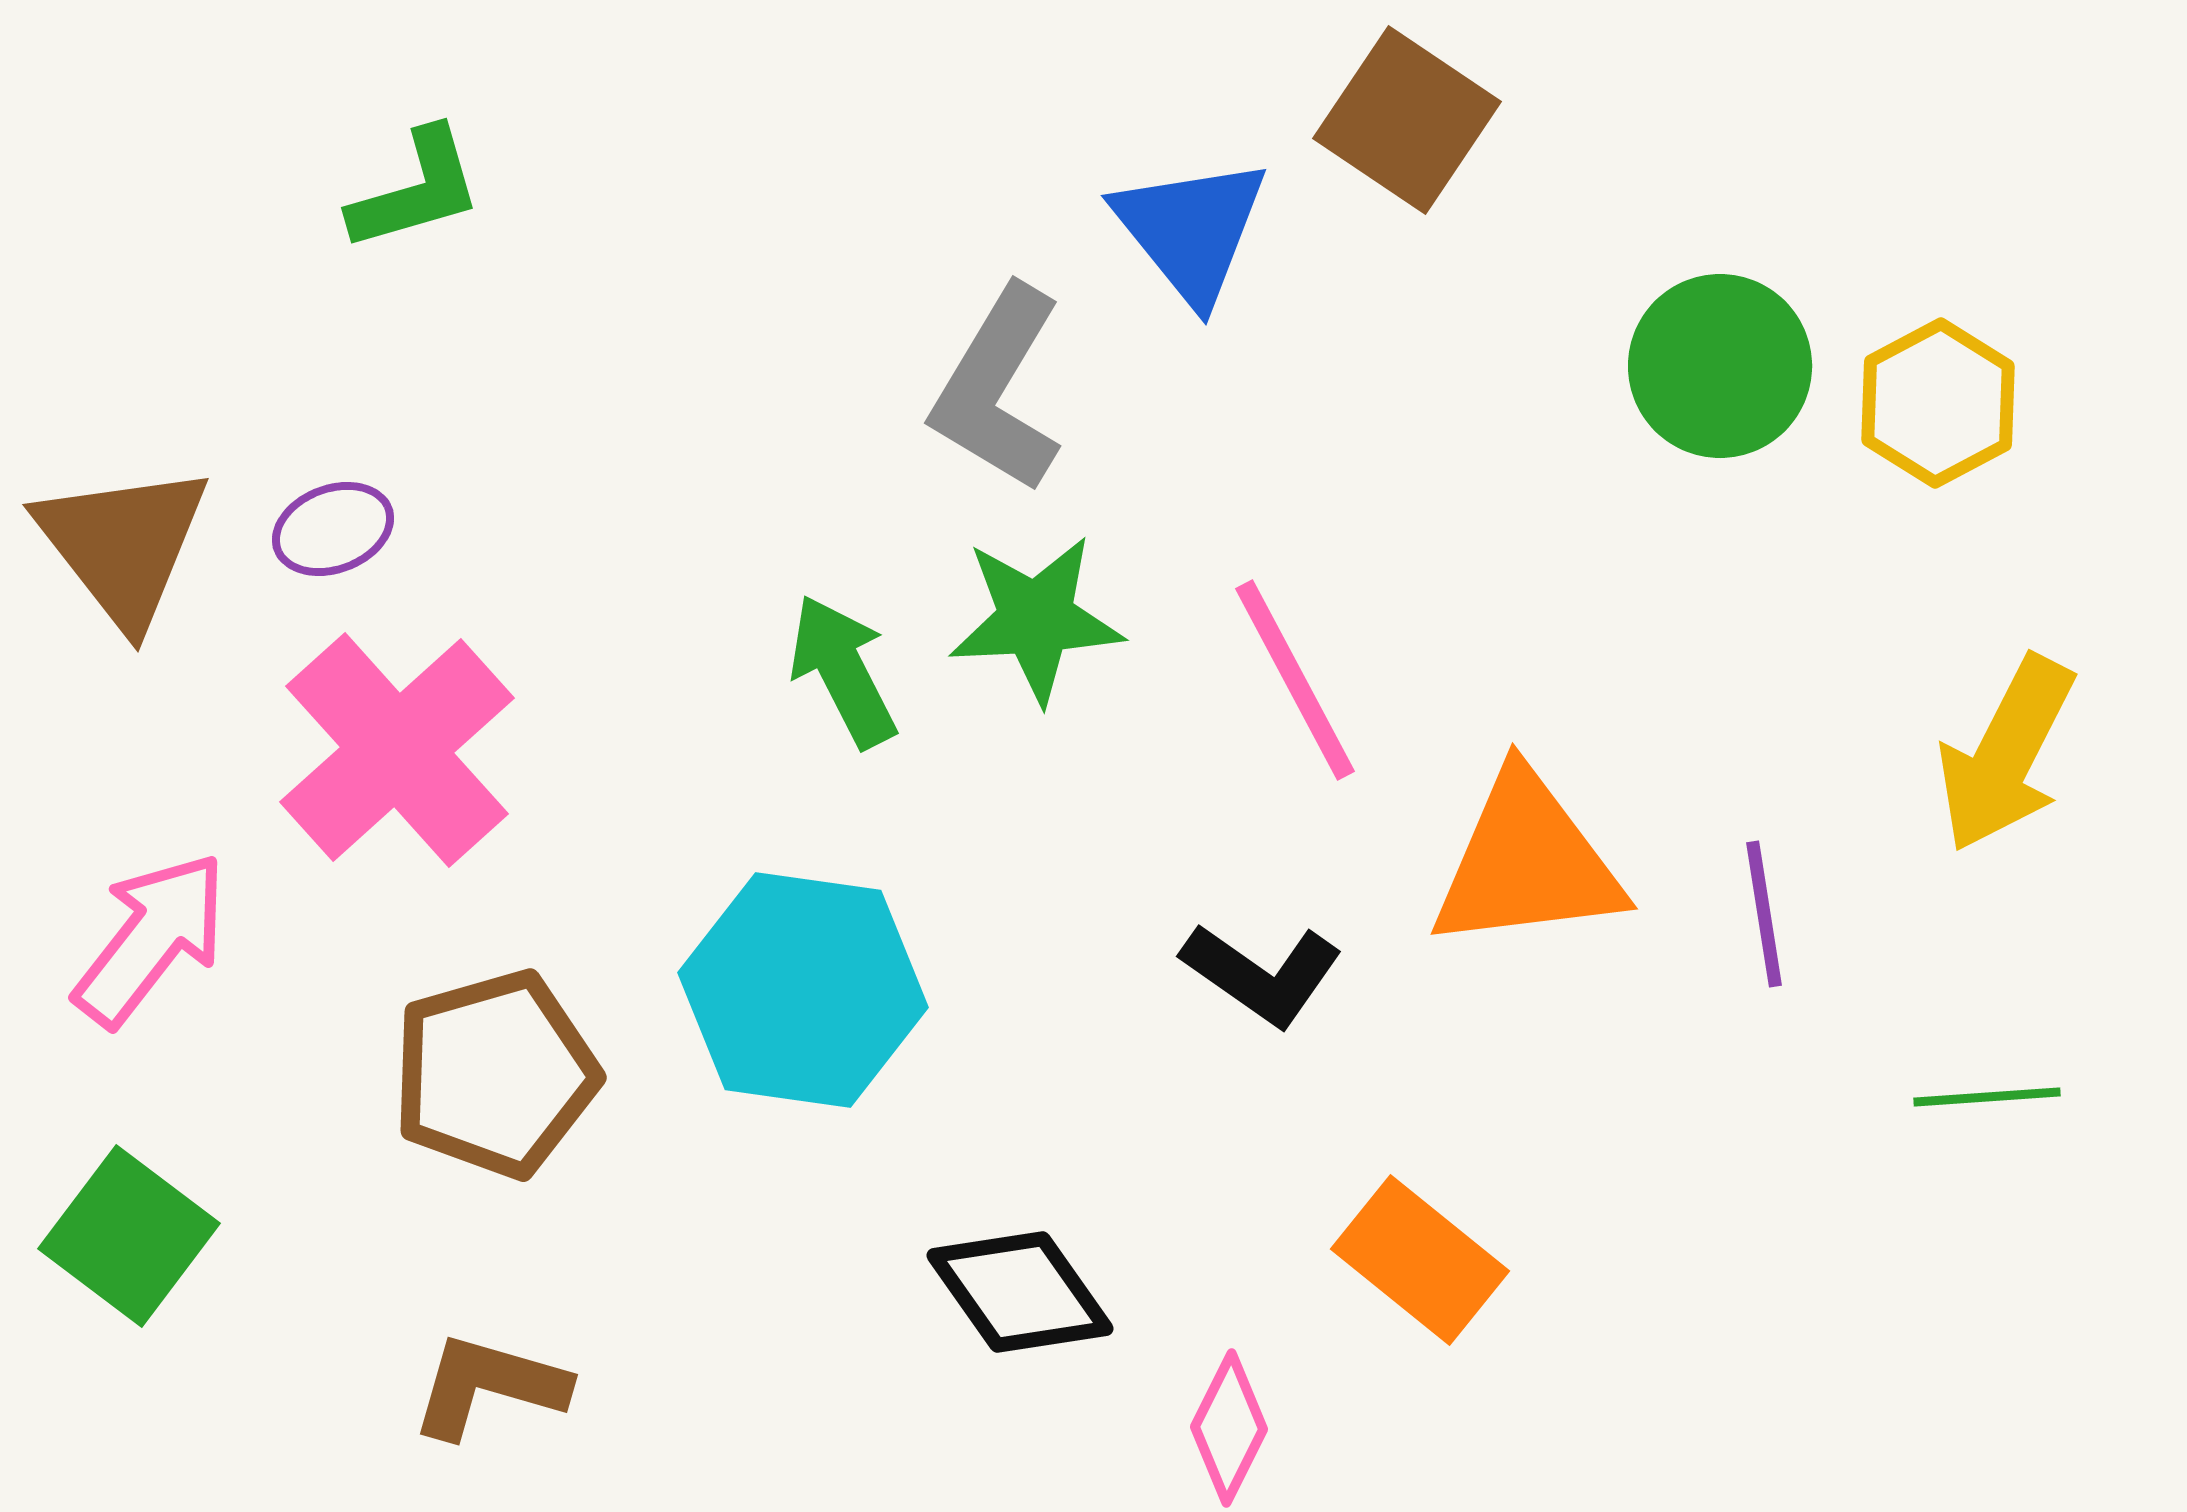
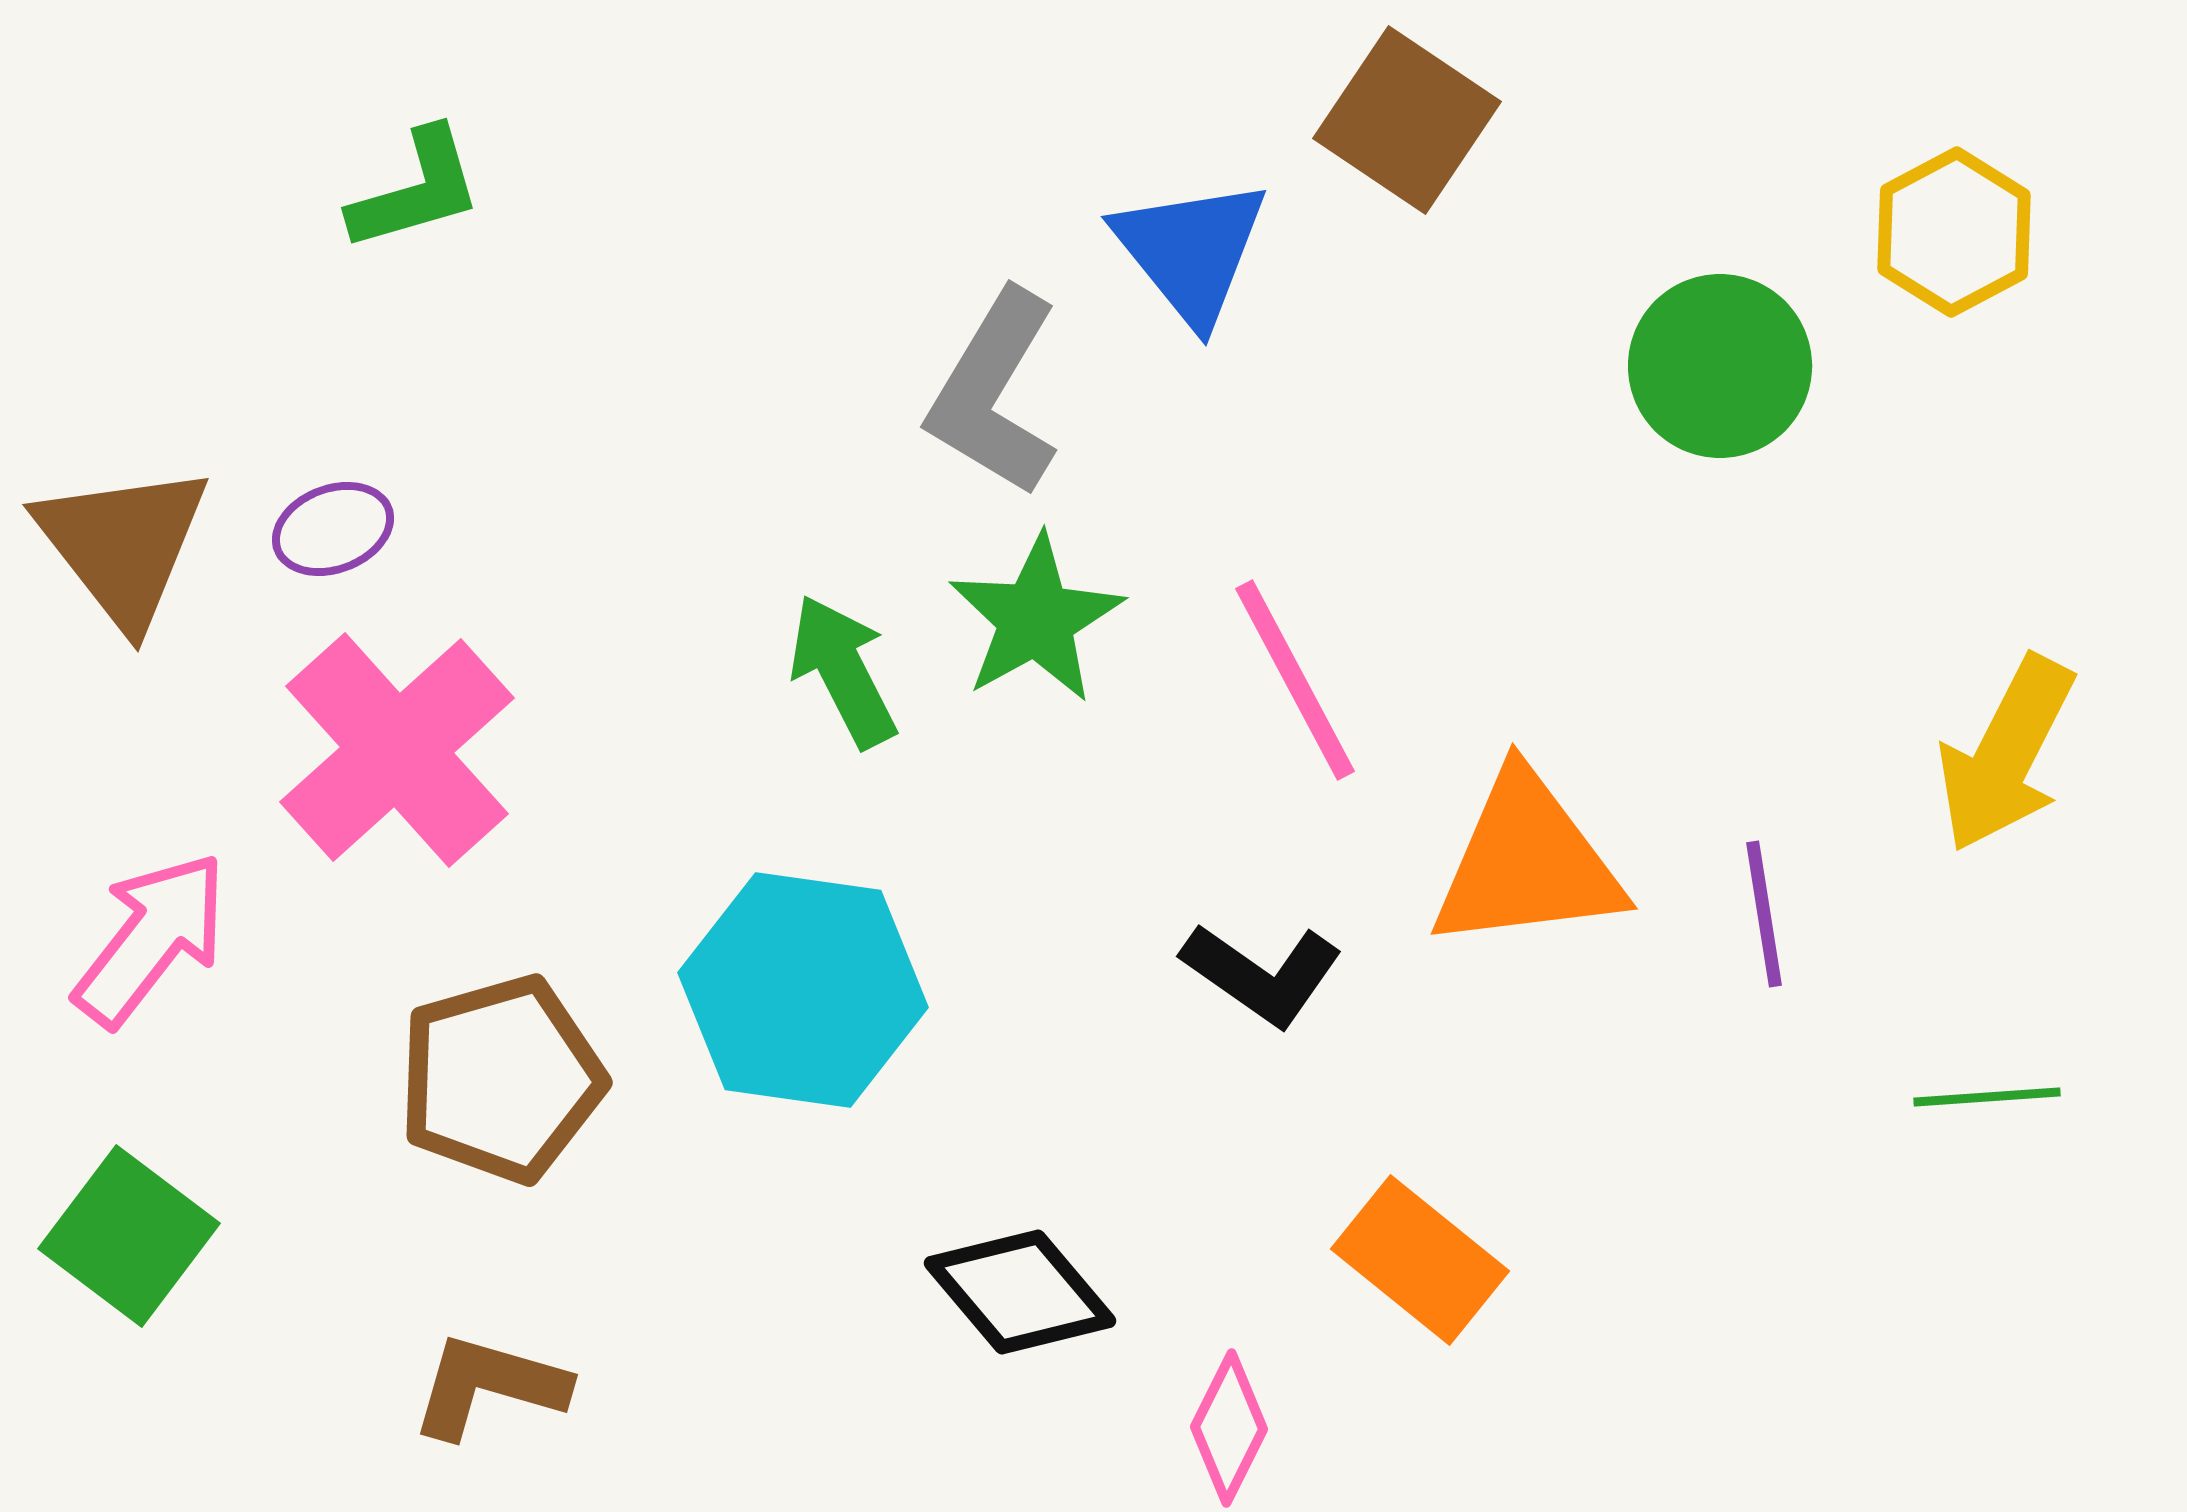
blue triangle: moved 21 px down
gray L-shape: moved 4 px left, 4 px down
yellow hexagon: moved 16 px right, 171 px up
green star: rotated 26 degrees counterclockwise
brown pentagon: moved 6 px right, 5 px down
black diamond: rotated 5 degrees counterclockwise
